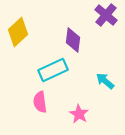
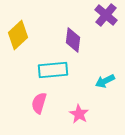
yellow diamond: moved 3 px down
cyan rectangle: rotated 20 degrees clockwise
cyan arrow: rotated 66 degrees counterclockwise
pink semicircle: moved 1 px left, 1 px down; rotated 25 degrees clockwise
